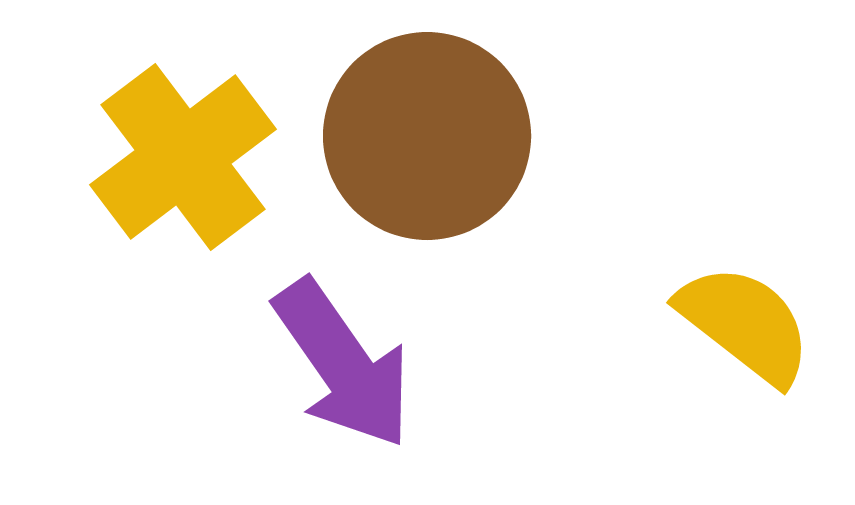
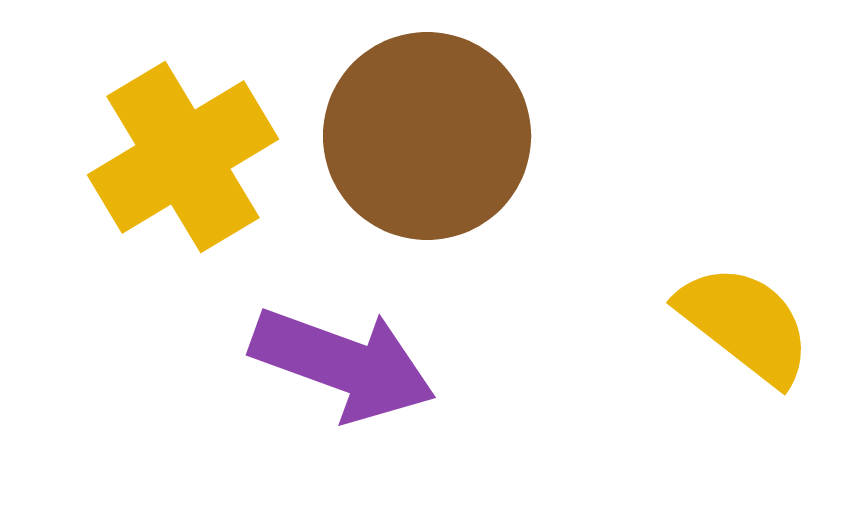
yellow cross: rotated 6 degrees clockwise
purple arrow: rotated 35 degrees counterclockwise
